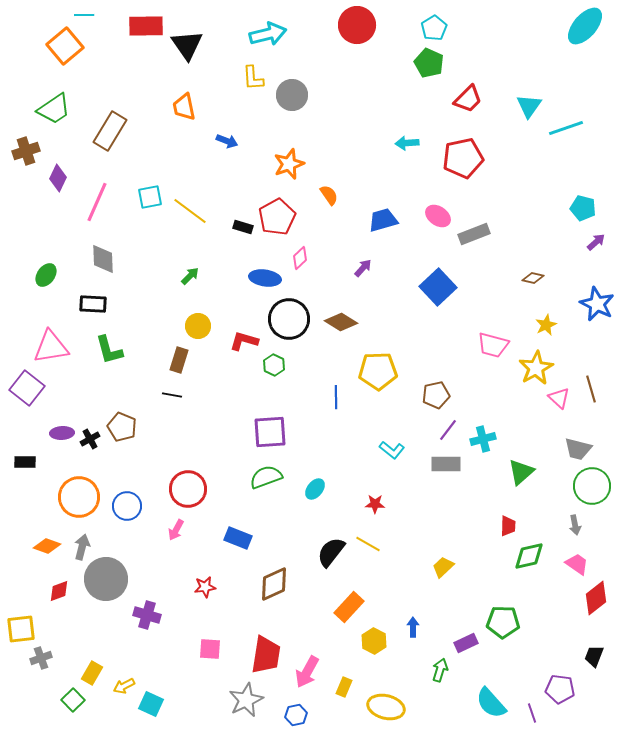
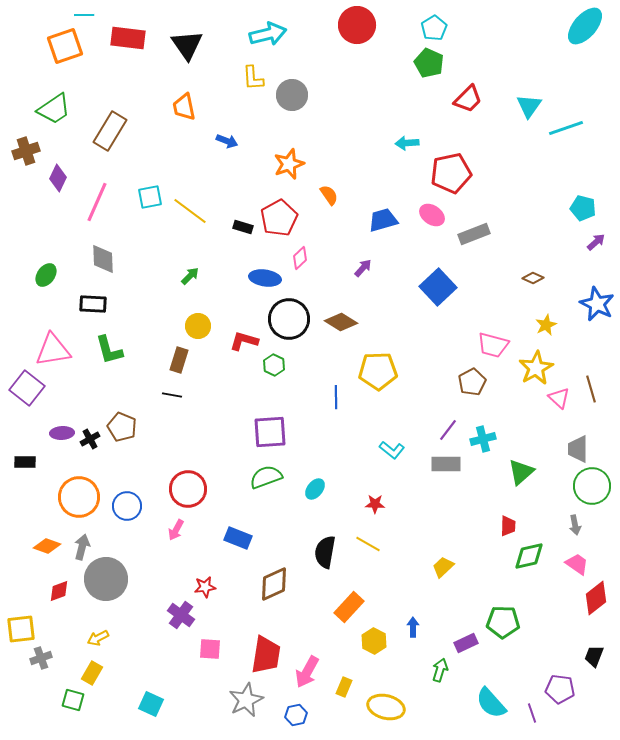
red rectangle at (146, 26): moved 18 px left, 12 px down; rotated 8 degrees clockwise
orange square at (65, 46): rotated 21 degrees clockwise
red pentagon at (463, 158): moved 12 px left, 15 px down
pink ellipse at (438, 216): moved 6 px left, 1 px up
red pentagon at (277, 217): moved 2 px right, 1 px down
brown diamond at (533, 278): rotated 10 degrees clockwise
pink triangle at (51, 347): moved 2 px right, 3 px down
brown pentagon at (436, 395): moved 36 px right, 13 px up; rotated 16 degrees counterclockwise
gray trapezoid at (578, 449): rotated 76 degrees clockwise
black semicircle at (331, 552): moved 6 px left; rotated 28 degrees counterclockwise
purple cross at (147, 615): moved 34 px right; rotated 20 degrees clockwise
yellow arrow at (124, 686): moved 26 px left, 48 px up
green square at (73, 700): rotated 30 degrees counterclockwise
